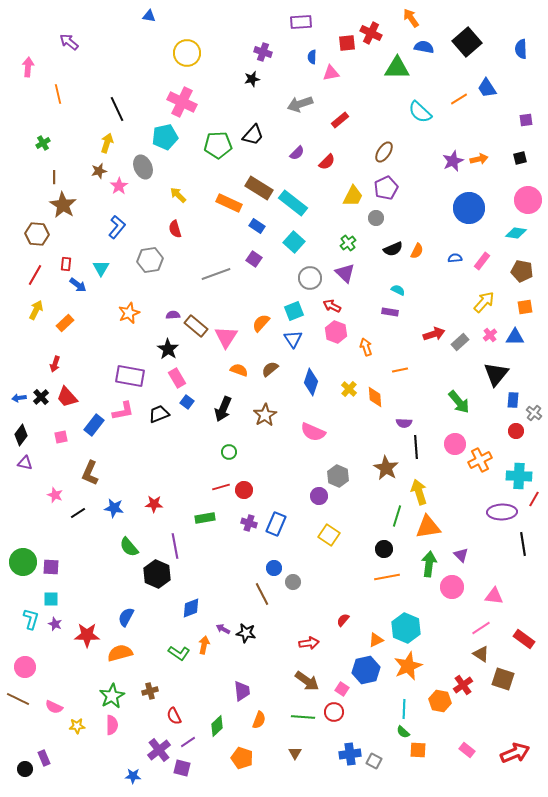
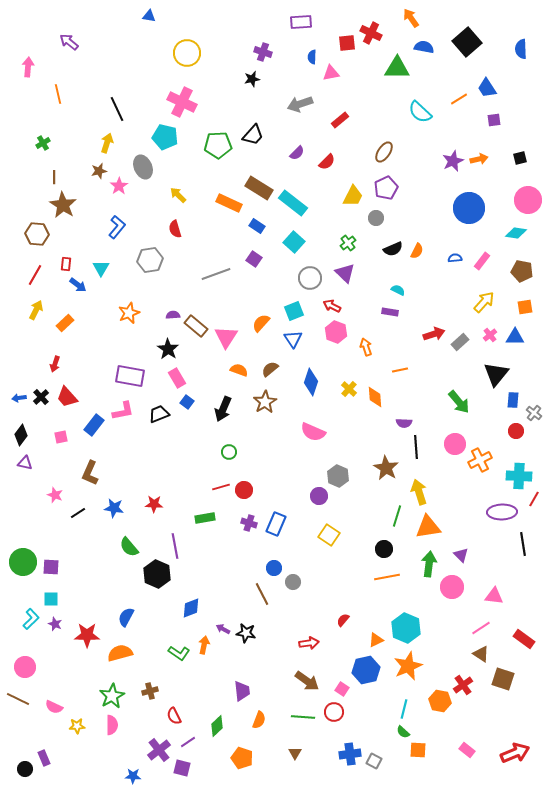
purple square at (526, 120): moved 32 px left
cyan pentagon at (165, 137): rotated 25 degrees clockwise
brown star at (265, 415): moved 13 px up
cyan L-shape at (31, 619): rotated 30 degrees clockwise
cyan line at (404, 709): rotated 12 degrees clockwise
